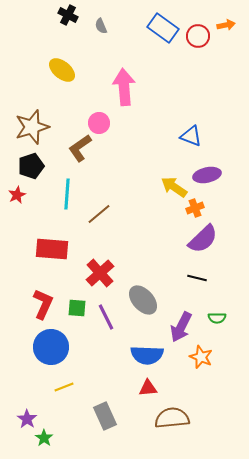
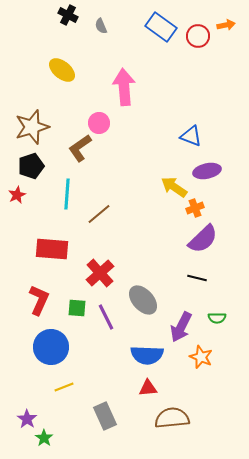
blue rectangle: moved 2 px left, 1 px up
purple ellipse: moved 4 px up
red L-shape: moved 4 px left, 4 px up
